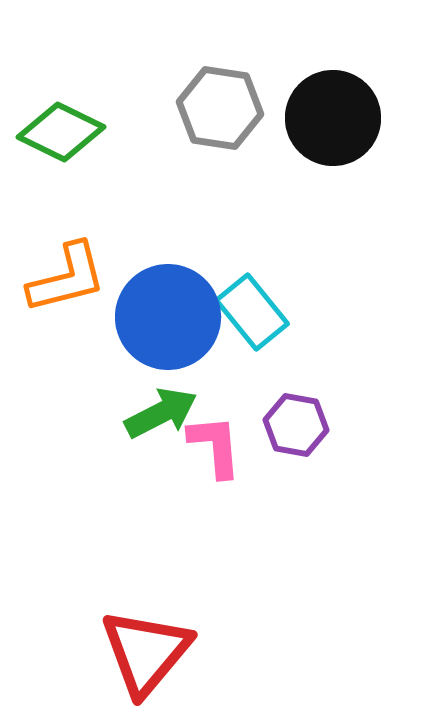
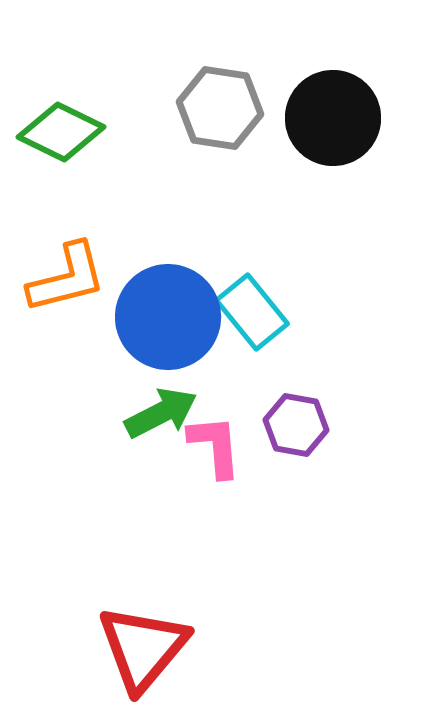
red triangle: moved 3 px left, 4 px up
